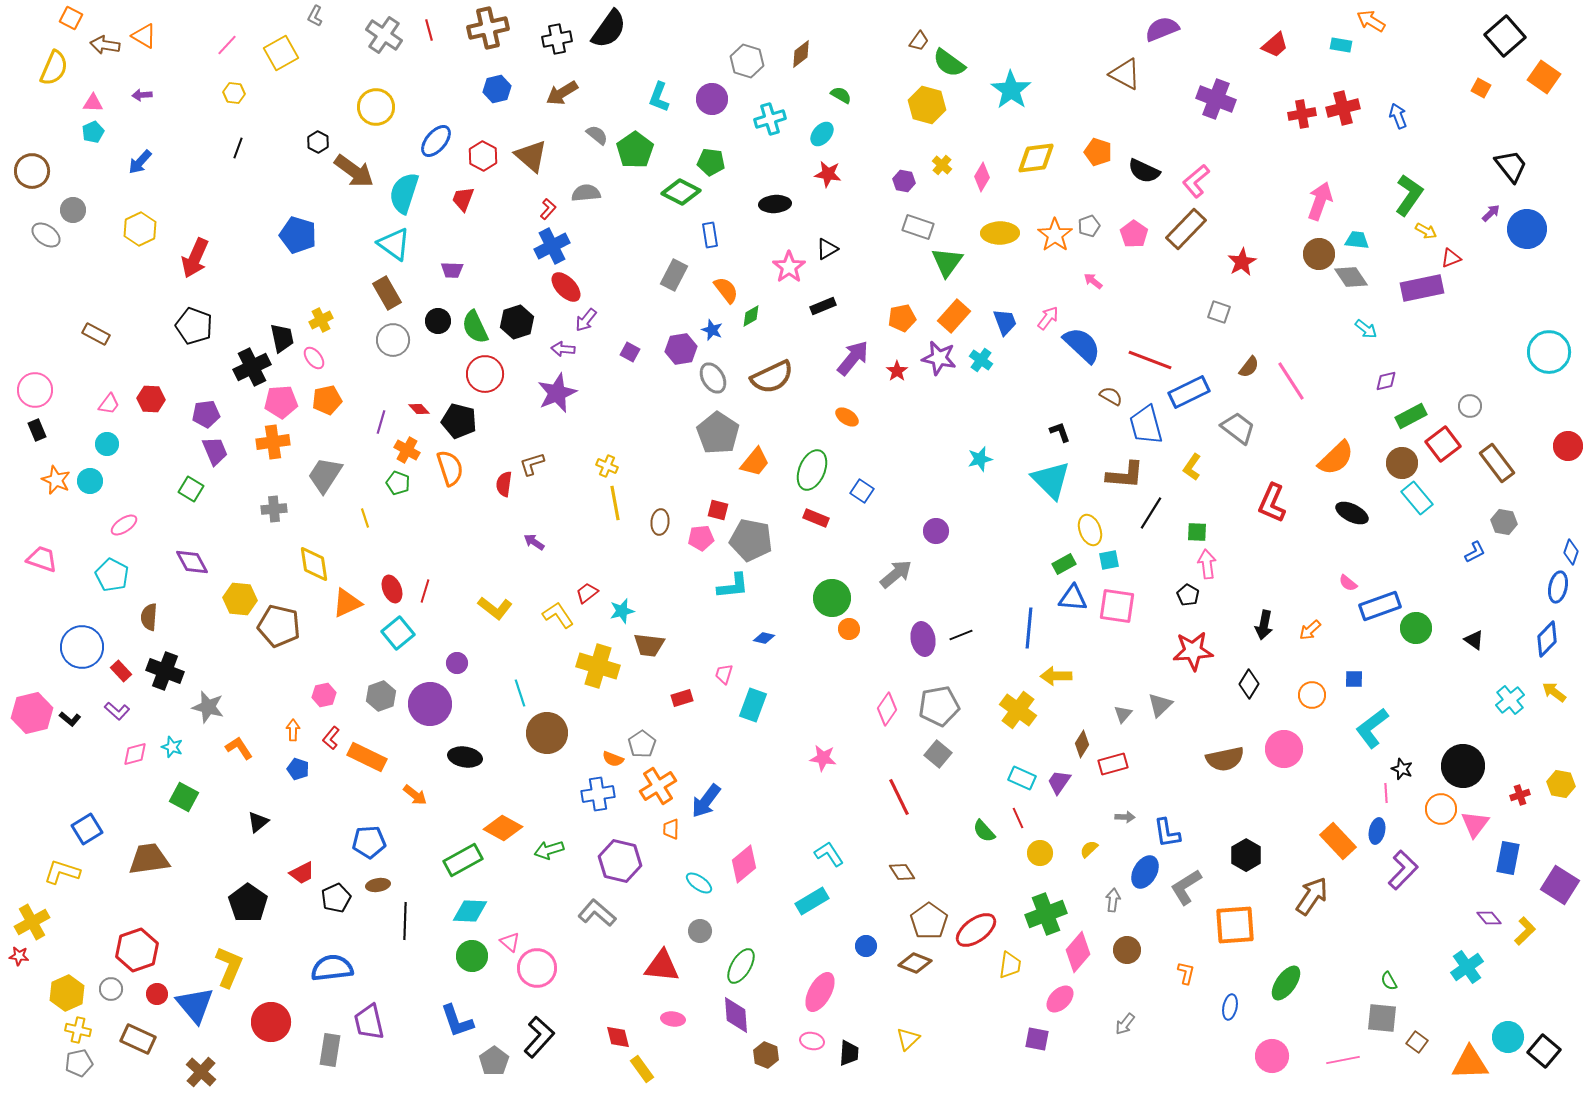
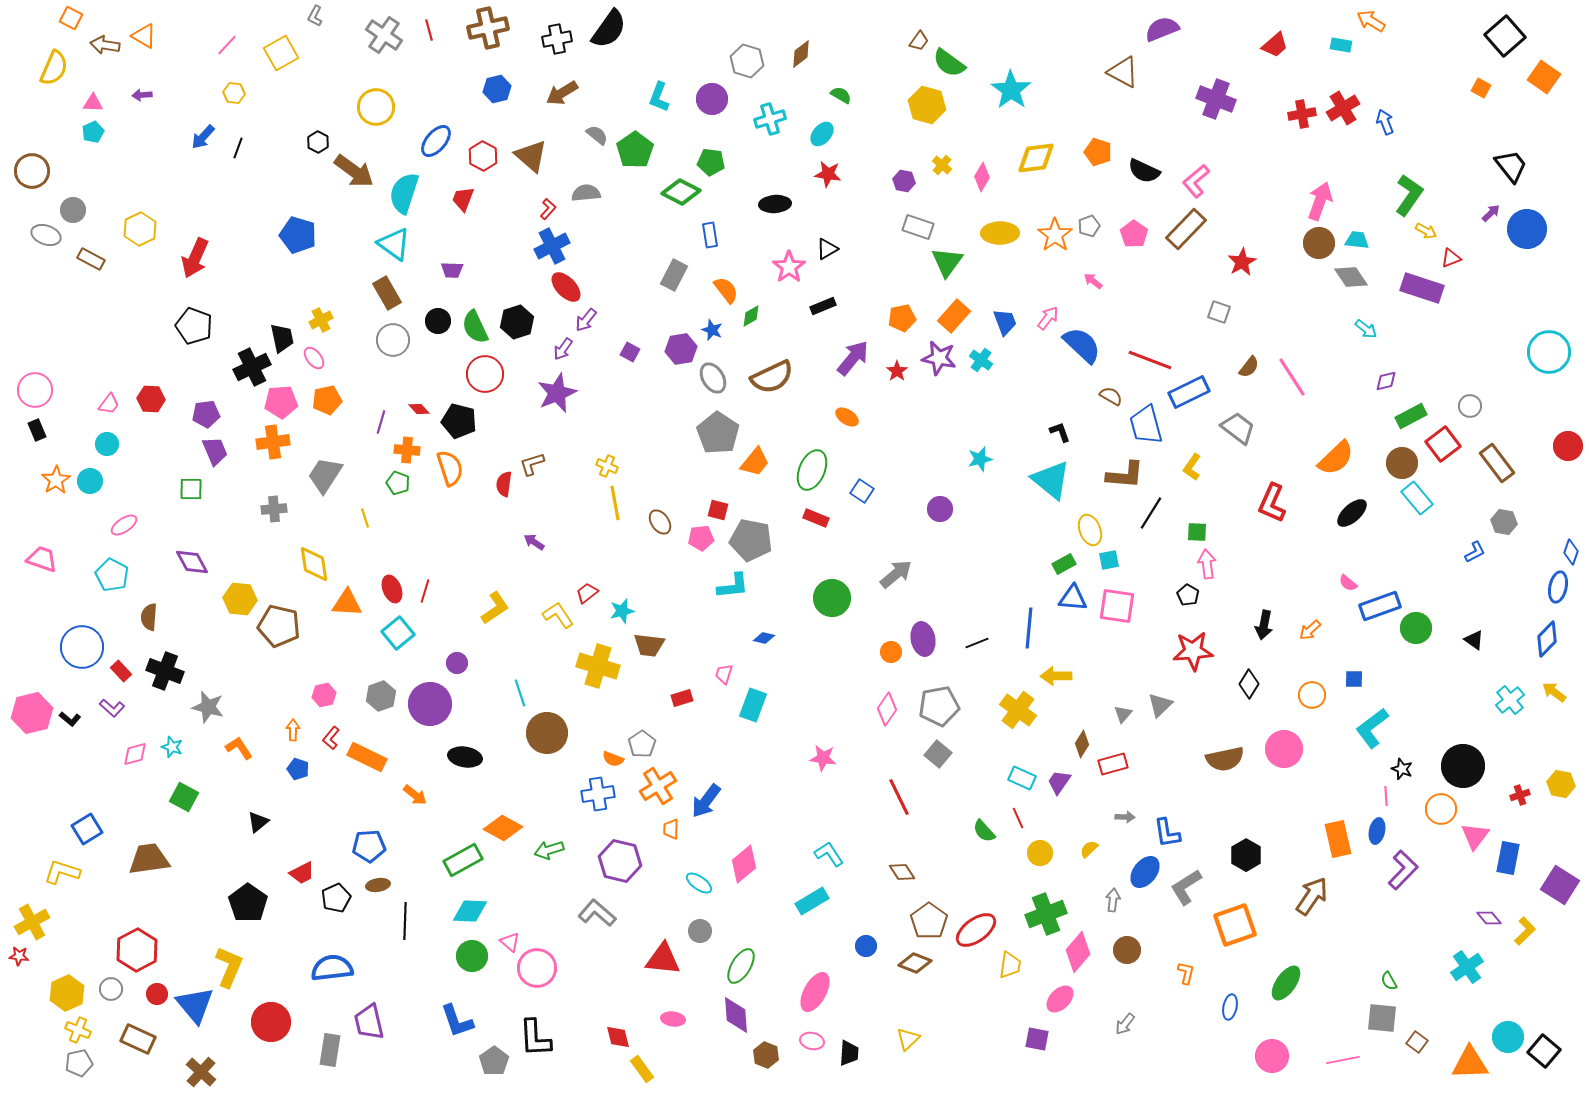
brown triangle at (1125, 74): moved 2 px left, 2 px up
red cross at (1343, 108): rotated 16 degrees counterclockwise
blue arrow at (1398, 116): moved 13 px left, 6 px down
blue arrow at (140, 162): moved 63 px right, 25 px up
gray ellipse at (46, 235): rotated 16 degrees counterclockwise
brown circle at (1319, 254): moved 11 px up
purple rectangle at (1422, 288): rotated 30 degrees clockwise
brown rectangle at (96, 334): moved 5 px left, 75 px up
purple arrow at (563, 349): rotated 60 degrees counterclockwise
pink line at (1291, 381): moved 1 px right, 4 px up
orange cross at (407, 450): rotated 25 degrees counterclockwise
orange star at (56, 480): rotated 16 degrees clockwise
cyan triangle at (1051, 480): rotated 6 degrees counterclockwise
green square at (191, 489): rotated 30 degrees counterclockwise
black ellipse at (1352, 513): rotated 68 degrees counterclockwise
brown ellipse at (660, 522): rotated 40 degrees counterclockwise
purple circle at (936, 531): moved 4 px right, 22 px up
orange triangle at (347, 603): rotated 28 degrees clockwise
yellow L-shape at (495, 608): rotated 72 degrees counterclockwise
orange circle at (849, 629): moved 42 px right, 23 px down
black line at (961, 635): moved 16 px right, 8 px down
purple L-shape at (117, 711): moved 5 px left, 3 px up
pink line at (1386, 793): moved 3 px down
pink triangle at (1475, 824): moved 12 px down
orange rectangle at (1338, 841): moved 2 px up; rotated 30 degrees clockwise
blue pentagon at (369, 842): moved 4 px down
blue ellipse at (1145, 872): rotated 8 degrees clockwise
orange square at (1235, 925): rotated 15 degrees counterclockwise
red hexagon at (137, 950): rotated 9 degrees counterclockwise
red triangle at (662, 966): moved 1 px right, 7 px up
pink ellipse at (820, 992): moved 5 px left
yellow cross at (78, 1030): rotated 10 degrees clockwise
black L-shape at (539, 1037): moved 4 px left, 1 px down; rotated 135 degrees clockwise
